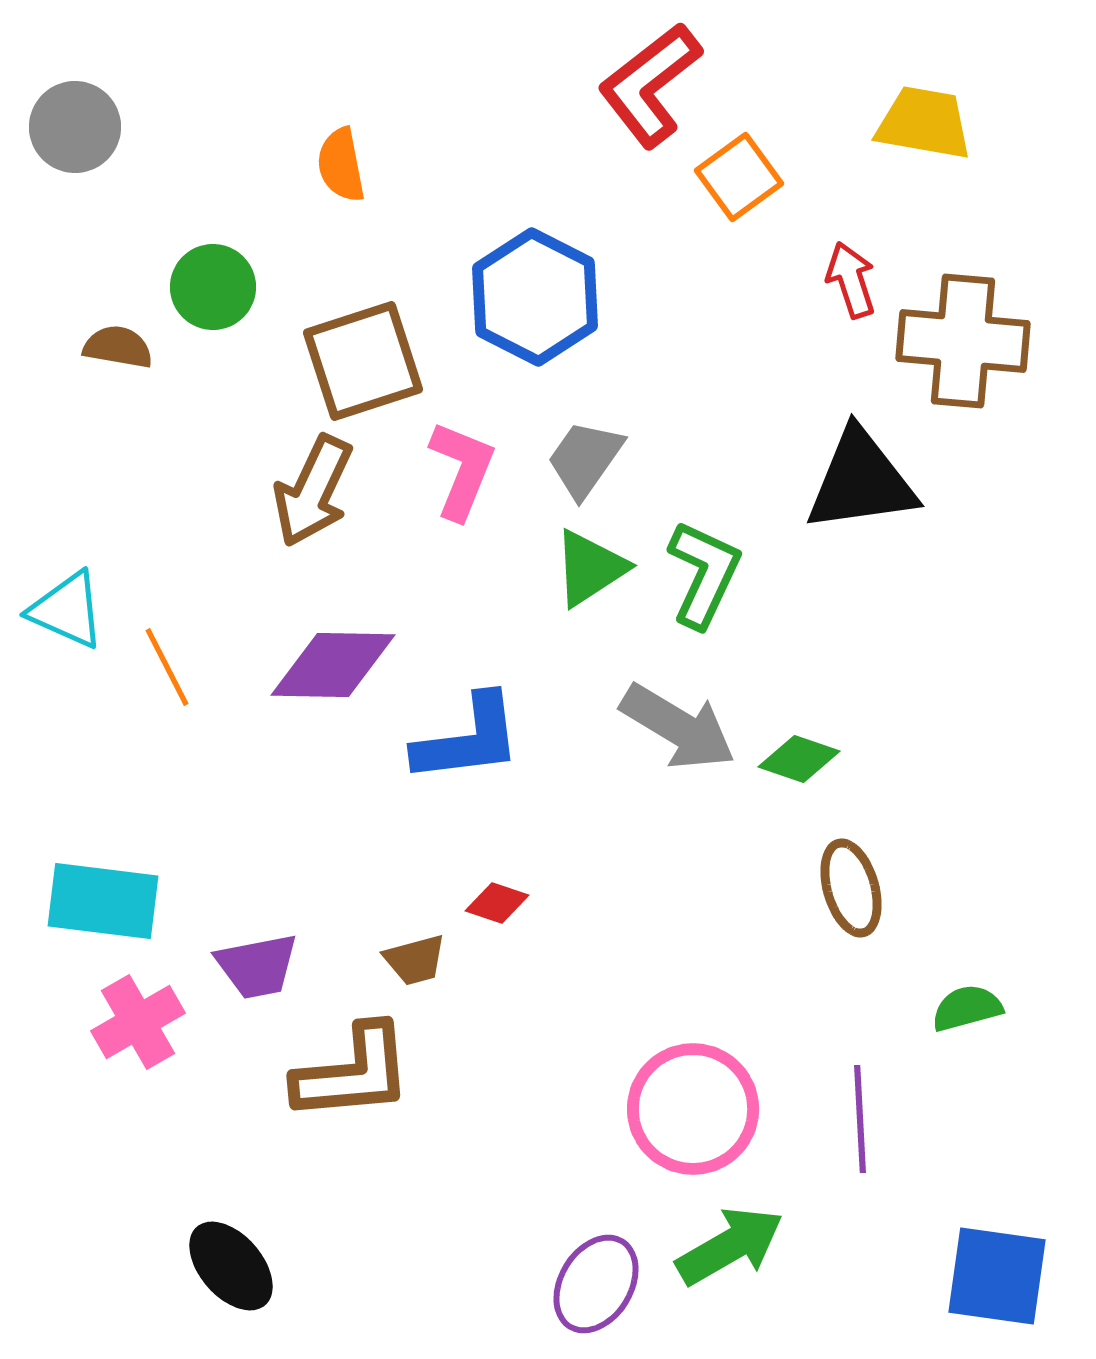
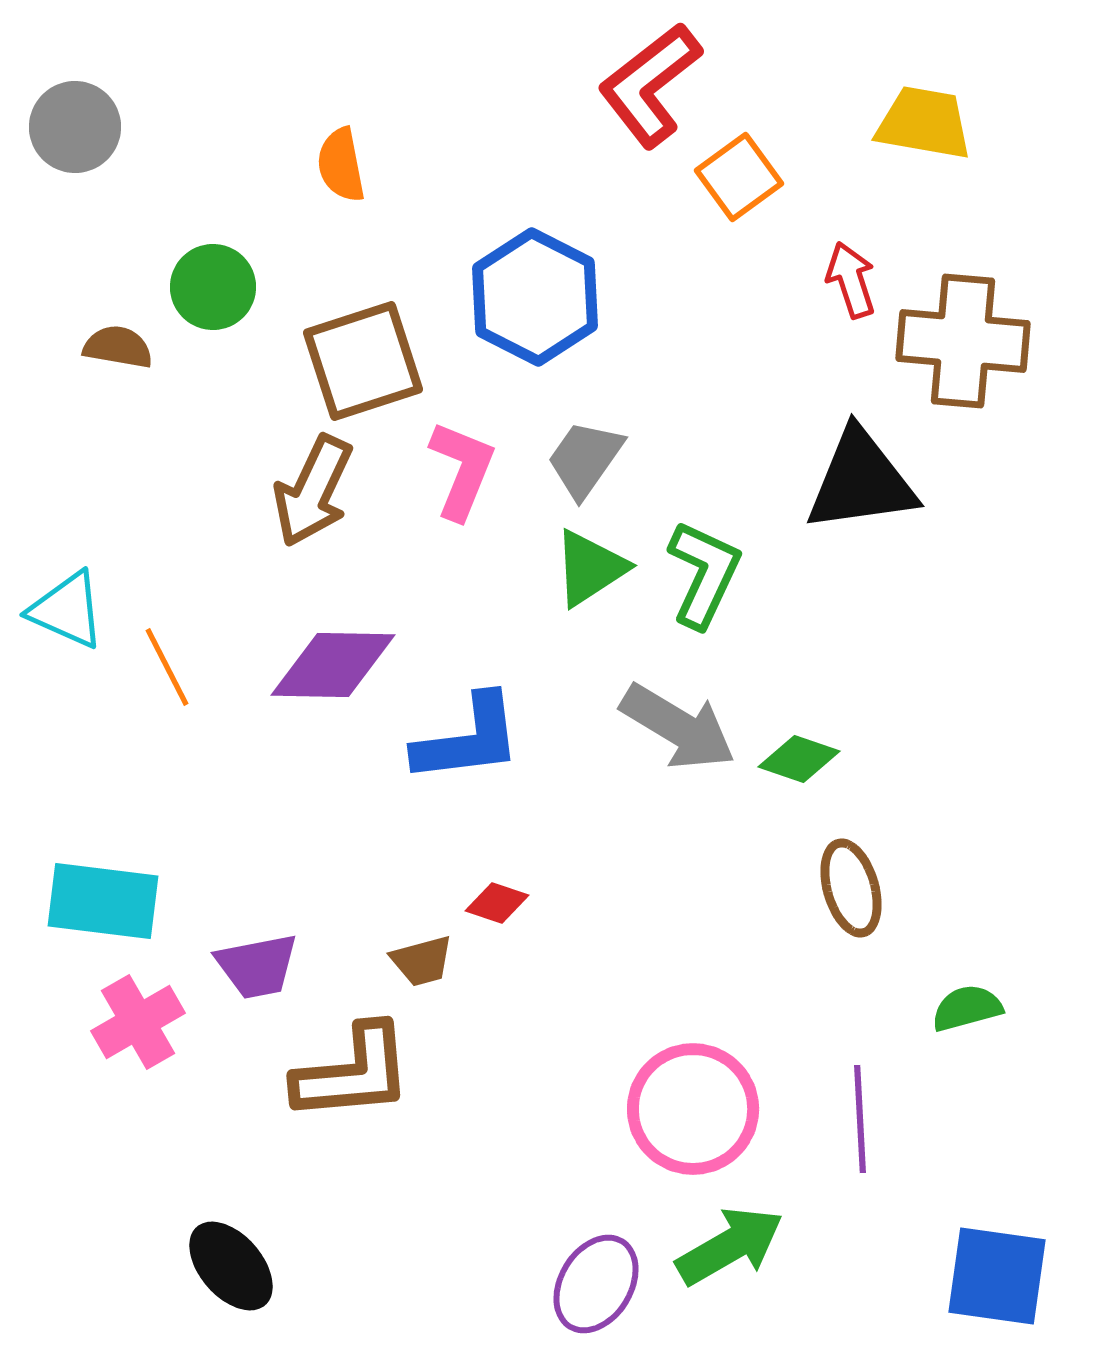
brown trapezoid: moved 7 px right, 1 px down
